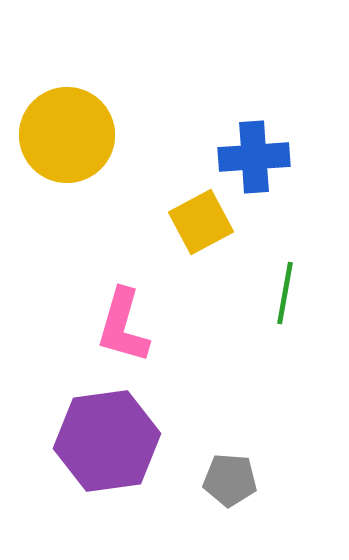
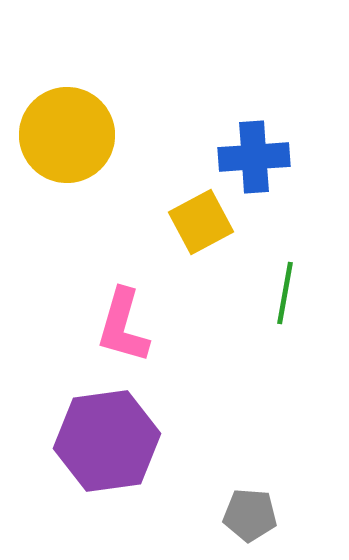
gray pentagon: moved 20 px right, 35 px down
